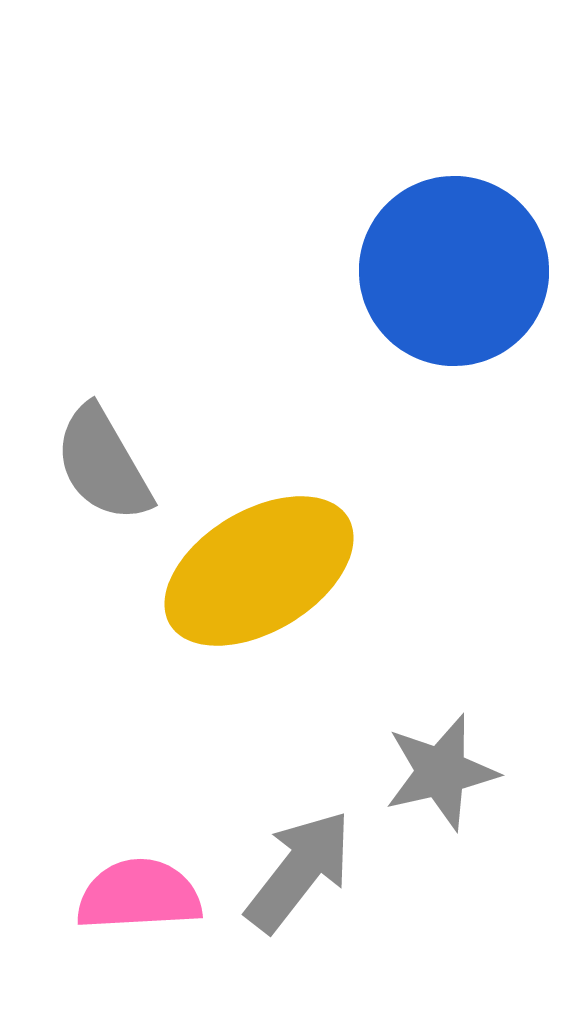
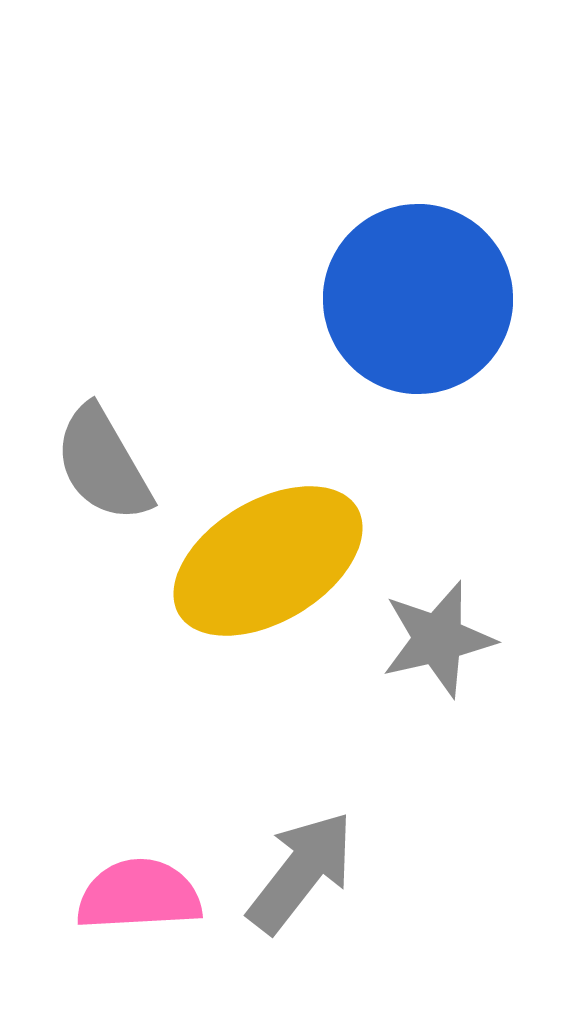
blue circle: moved 36 px left, 28 px down
yellow ellipse: moved 9 px right, 10 px up
gray star: moved 3 px left, 133 px up
gray arrow: moved 2 px right, 1 px down
